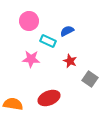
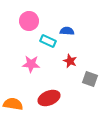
blue semicircle: rotated 32 degrees clockwise
pink star: moved 5 px down
gray square: rotated 14 degrees counterclockwise
